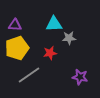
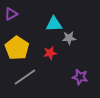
purple triangle: moved 4 px left, 11 px up; rotated 32 degrees counterclockwise
yellow pentagon: rotated 20 degrees counterclockwise
gray line: moved 4 px left, 2 px down
